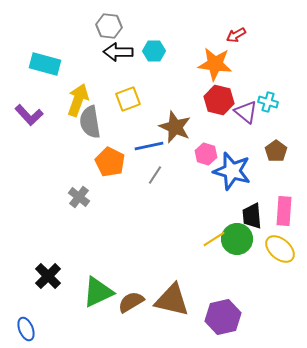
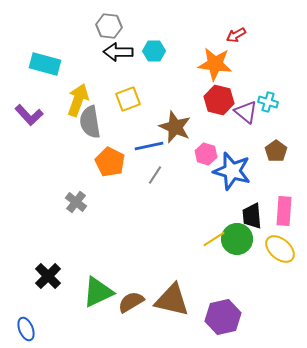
gray cross: moved 3 px left, 5 px down
